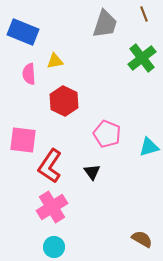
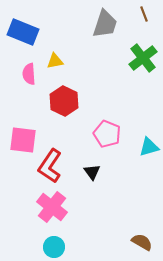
green cross: moved 1 px right
pink cross: rotated 20 degrees counterclockwise
brown semicircle: moved 3 px down
